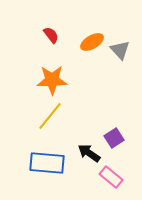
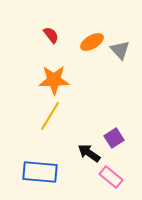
orange star: moved 2 px right
yellow line: rotated 8 degrees counterclockwise
blue rectangle: moved 7 px left, 9 px down
